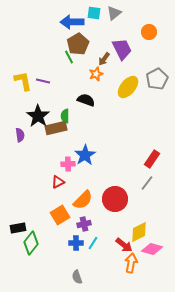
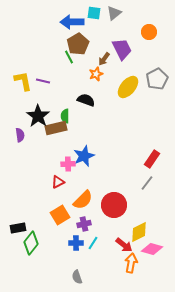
blue star: moved 1 px left, 1 px down; rotated 10 degrees clockwise
red circle: moved 1 px left, 6 px down
